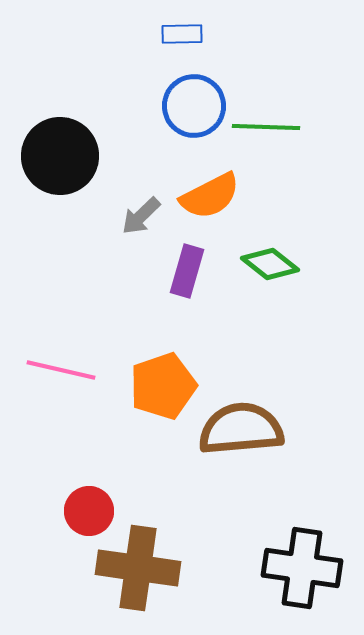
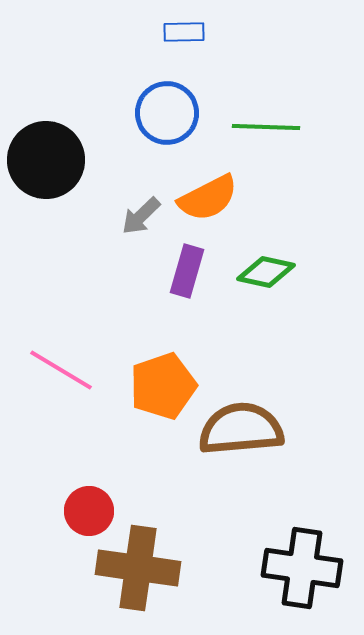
blue rectangle: moved 2 px right, 2 px up
blue circle: moved 27 px left, 7 px down
black circle: moved 14 px left, 4 px down
orange semicircle: moved 2 px left, 2 px down
green diamond: moved 4 px left, 8 px down; rotated 26 degrees counterclockwise
pink line: rotated 18 degrees clockwise
